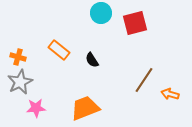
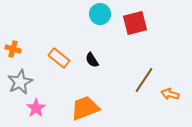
cyan circle: moved 1 px left, 1 px down
orange rectangle: moved 8 px down
orange cross: moved 5 px left, 8 px up
pink star: rotated 30 degrees counterclockwise
